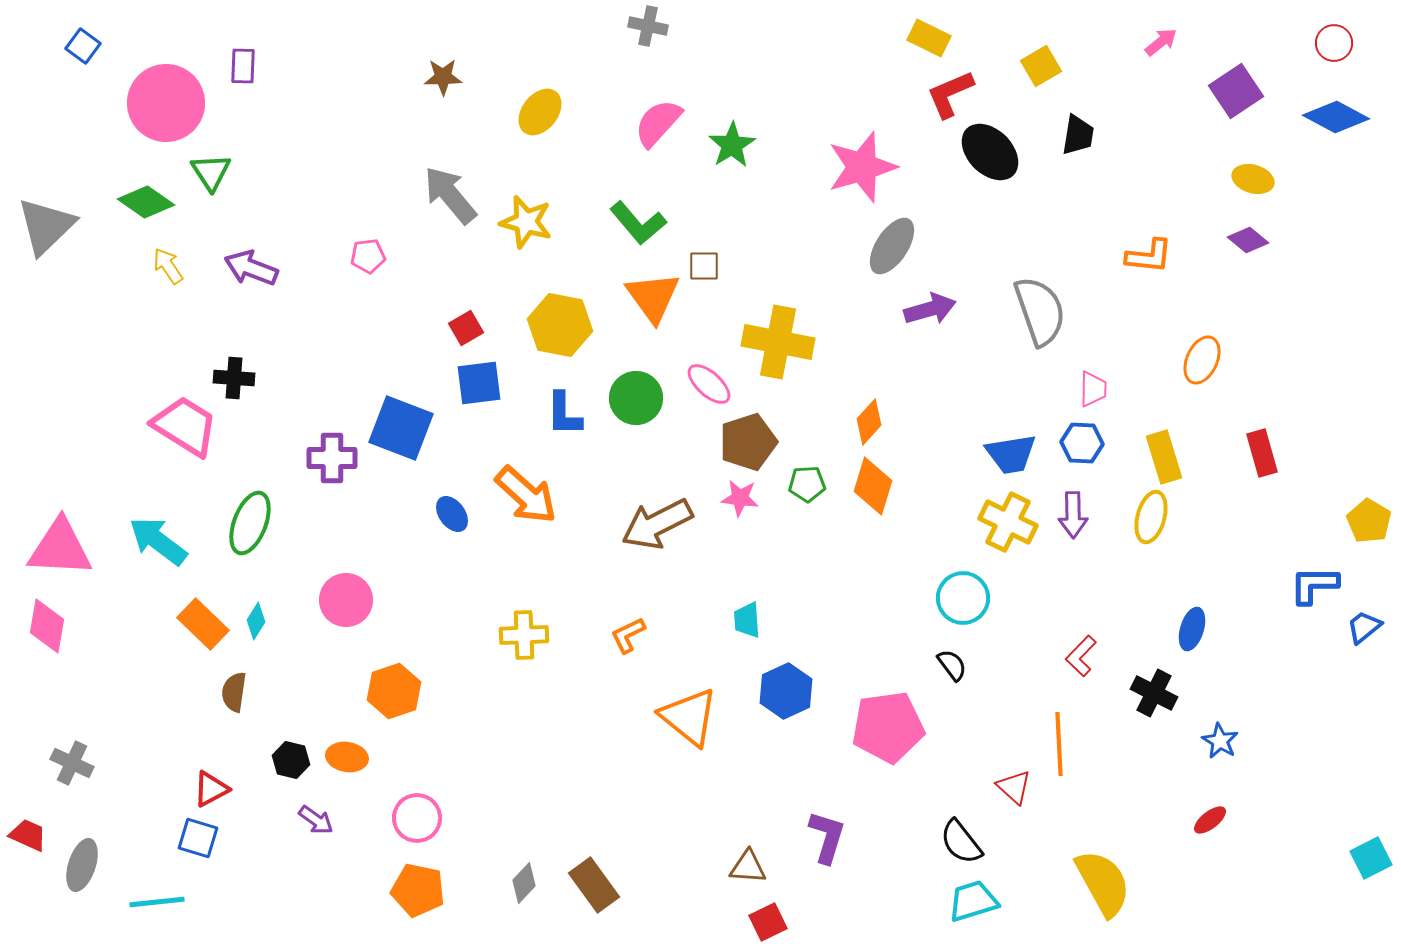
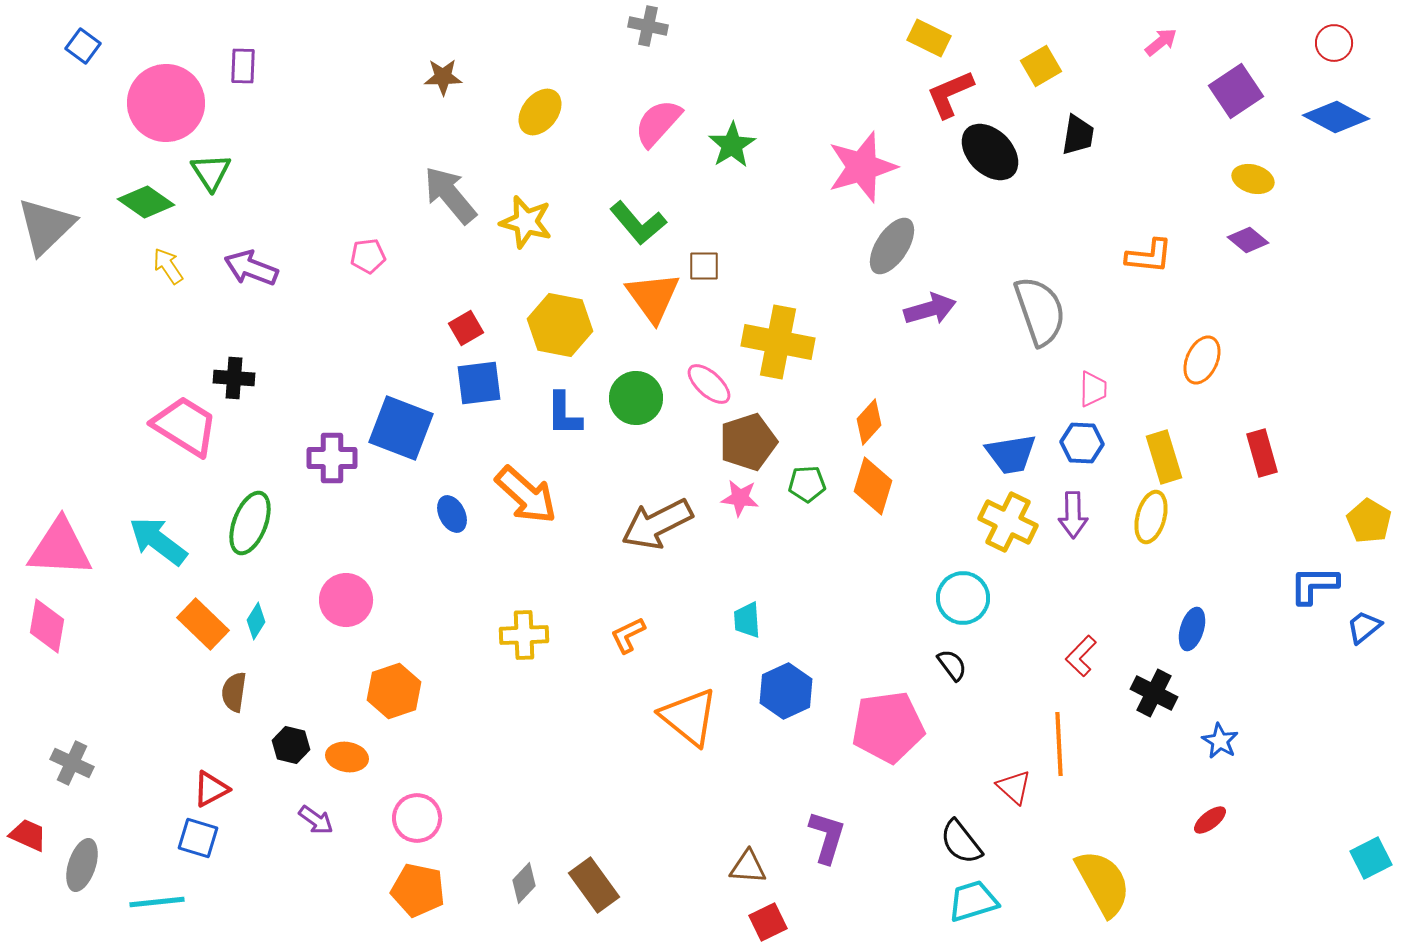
blue ellipse at (452, 514): rotated 9 degrees clockwise
black hexagon at (291, 760): moved 15 px up
